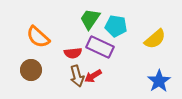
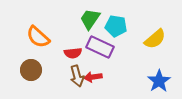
red arrow: moved 1 px down; rotated 24 degrees clockwise
